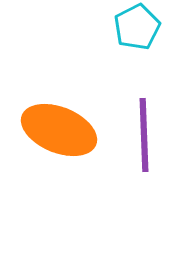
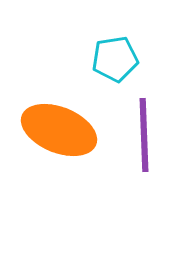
cyan pentagon: moved 22 px left, 32 px down; rotated 18 degrees clockwise
